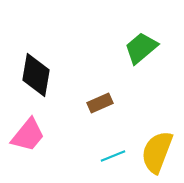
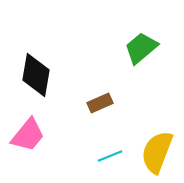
cyan line: moved 3 px left
